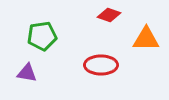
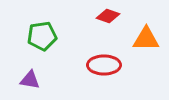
red diamond: moved 1 px left, 1 px down
red ellipse: moved 3 px right
purple triangle: moved 3 px right, 7 px down
